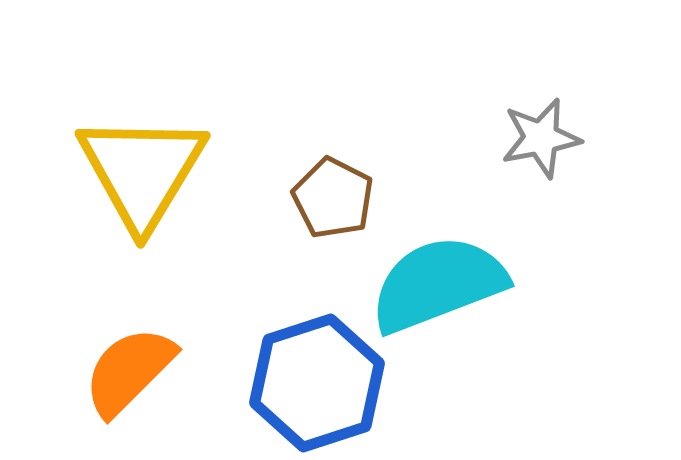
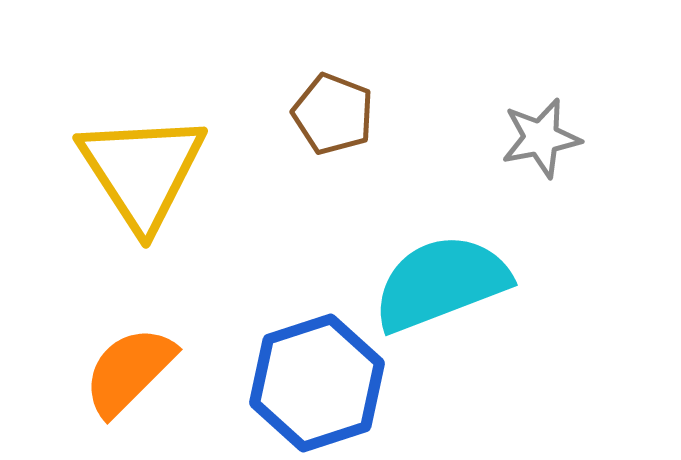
yellow triangle: rotated 4 degrees counterclockwise
brown pentagon: moved 84 px up; rotated 6 degrees counterclockwise
cyan semicircle: moved 3 px right, 1 px up
